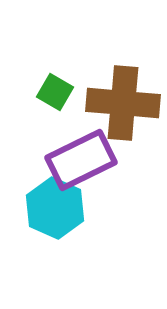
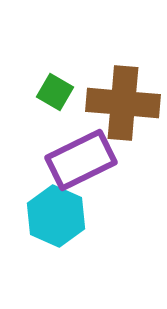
cyan hexagon: moved 1 px right, 8 px down
